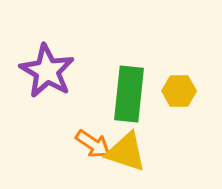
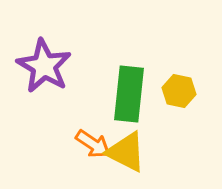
purple star: moved 3 px left, 5 px up
yellow hexagon: rotated 12 degrees clockwise
yellow triangle: rotated 9 degrees clockwise
